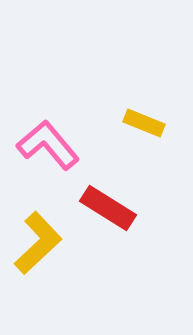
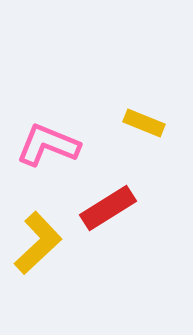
pink L-shape: rotated 28 degrees counterclockwise
red rectangle: rotated 64 degrees counterclockwise
